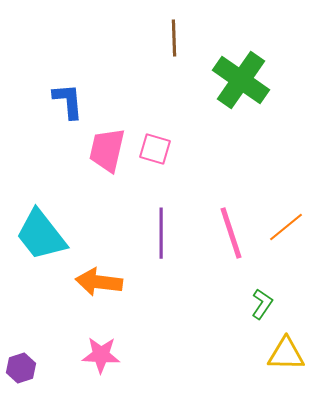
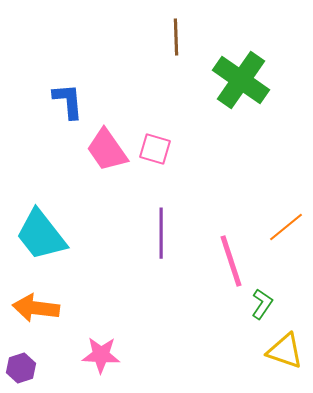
brown line: moved 2 px right, 1 px up
pink trapezoid: rotated 48 degrees counterclockwise
pink line: moved 28 px down
orange arrow: moved 63 px left, 26 px down
yellow triangle: moved 1 px left, 3 px up; rotated 18 degrees clockwise
